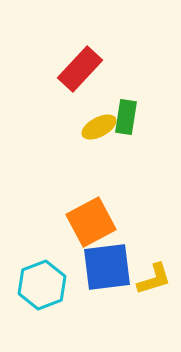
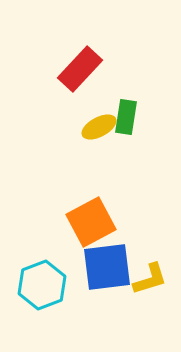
yellow L-shape: moved 4 px left
